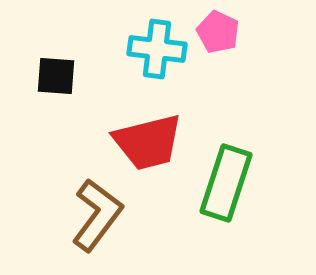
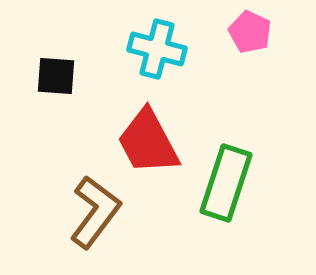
pink pentagon: moved 32 px right
cyan cross: rotated 8 degrees clockwise
red trapezoid: rotated 76 degrees clockwise
brown L-shape: moved 2 px left, 3 px up
